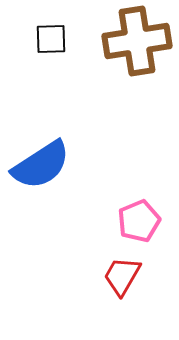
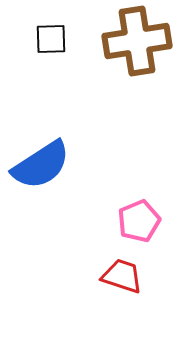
red trapezoid: rotated 78 degrees clockwise
